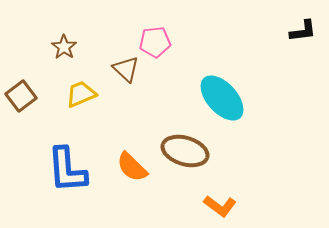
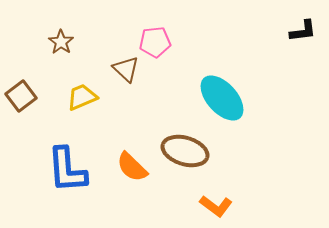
brown star: moved 3 px left, 5 px up
yellow trapezoid: moved 1 px right, 3 px down
orange L-shape: moved 4 px left
